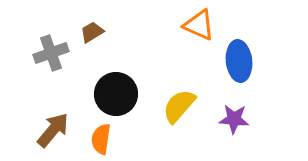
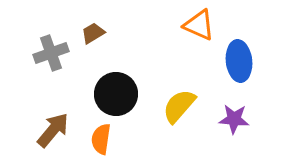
brown trapezoid: moved 1 px right, 1 px down
